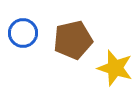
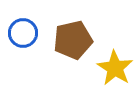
yellow star: rotated 15 degrees clockwise
